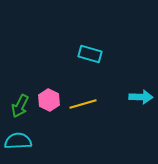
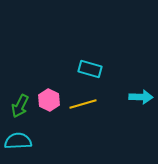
cyan rectangle: moved 15 px down
